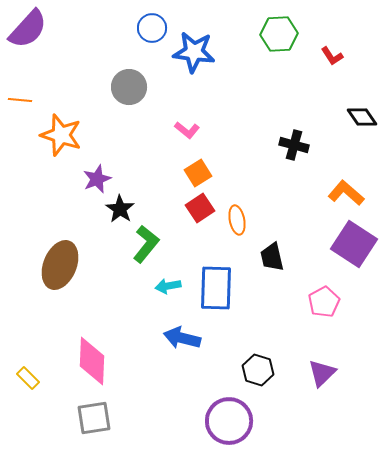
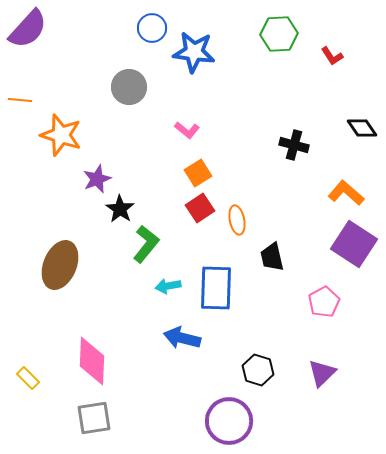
black diamond: moved 11 px down
